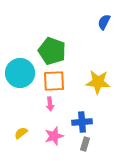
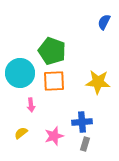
pink arrow: moved 19 px left, 1 px down
